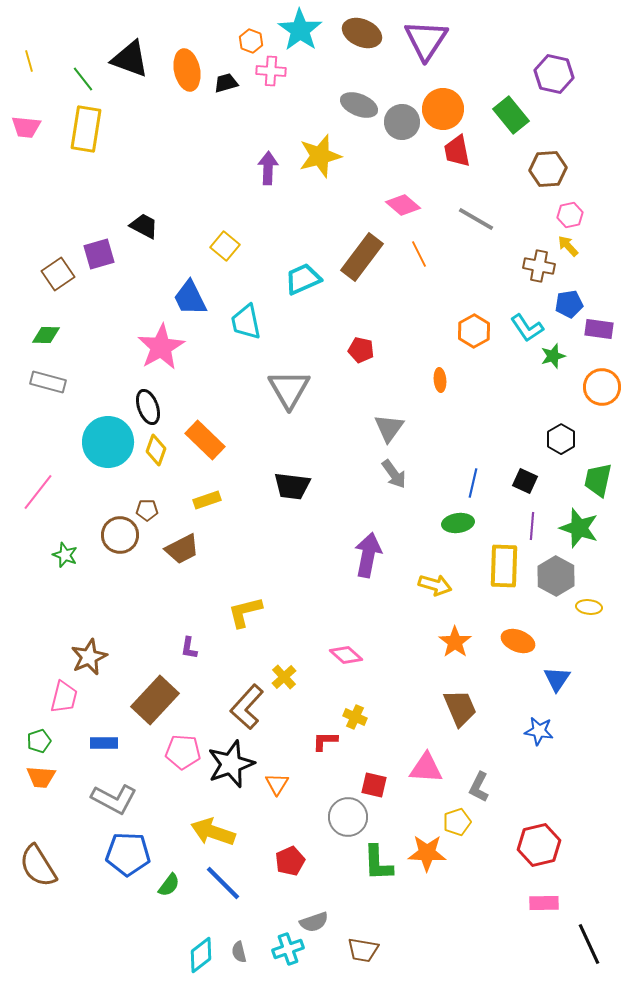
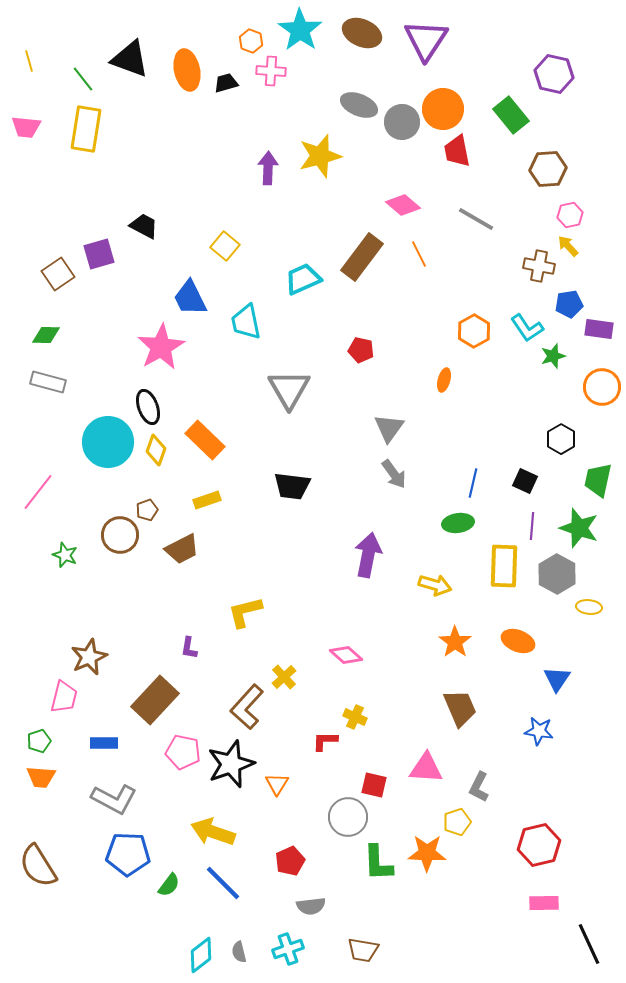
orange ellipse at (440, 380): moved 4 px right; rotated 20 degrees clockwise
brown pentagon at (147, 510): rotated 20 degrees counterclockwise
gray hexagon at (556, 576): moved 1 px right, 2 px up
pink pentagon at (183, 752): rotated 8 degrees clockwise
gray semicircle at (314, 922): moved 3 px left, 16 px up; rotated 12 degrees clockwise
